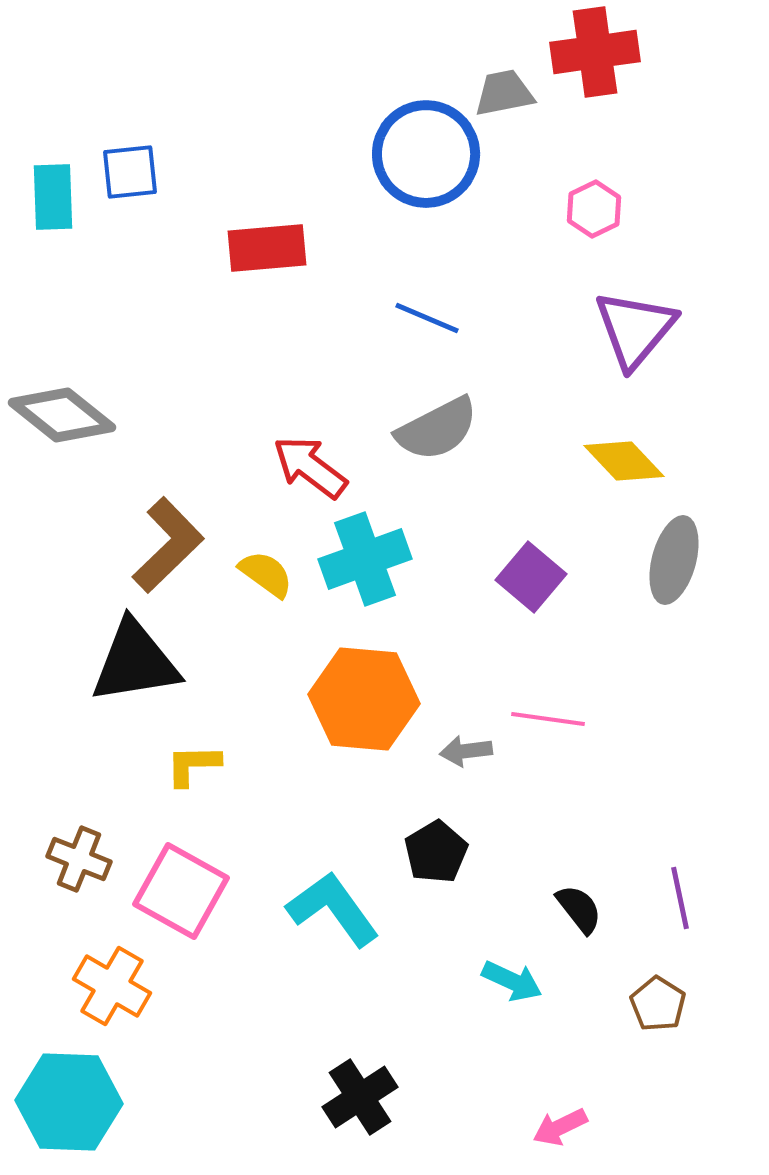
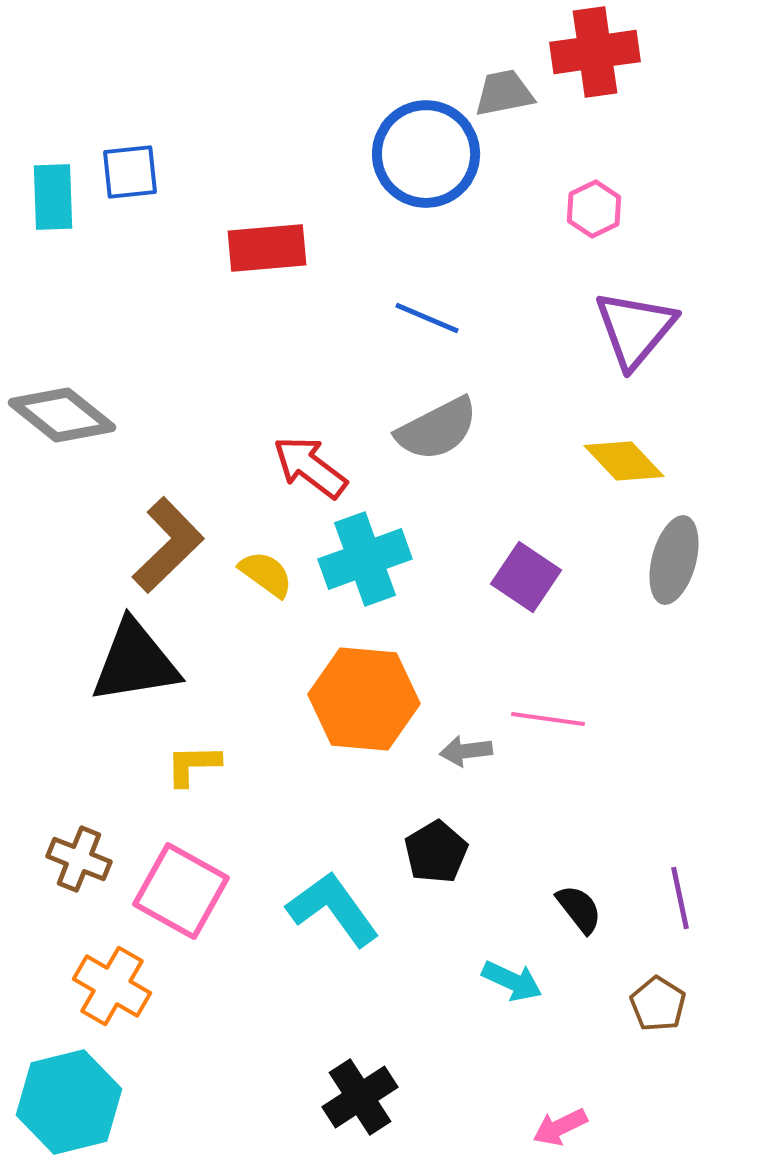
purple square: moved 5 px left; rotated 6 degrees counterclockwise
cyan hexagon: rotated 16 degrees counterclockwise
